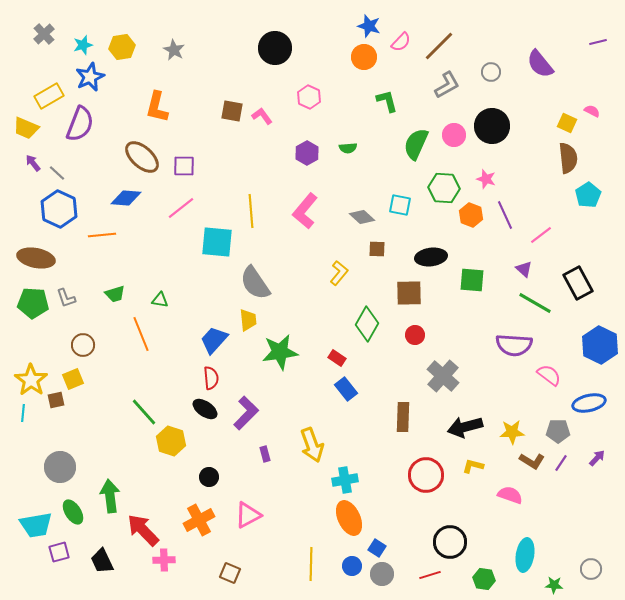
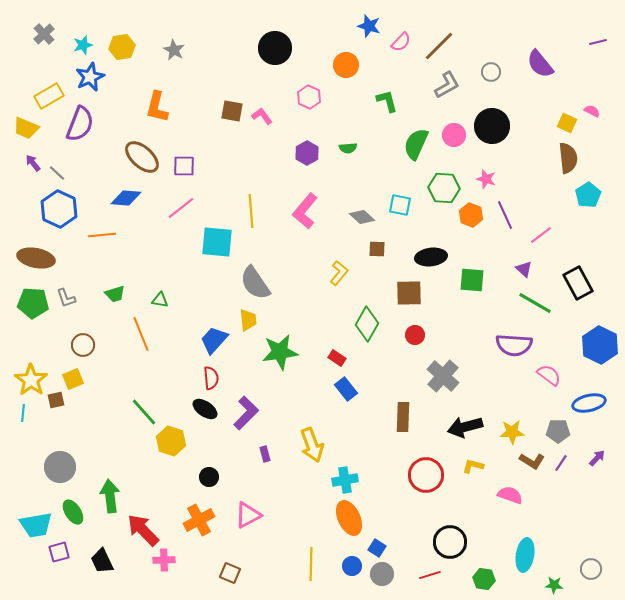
orange circle at (364, 57): moved 18 px left, 8 px down
